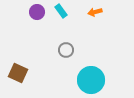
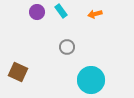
orange arrow: moved 2 px down
gray circle: moved 1 px right, 3 px up
brown square: moved 1 px up
